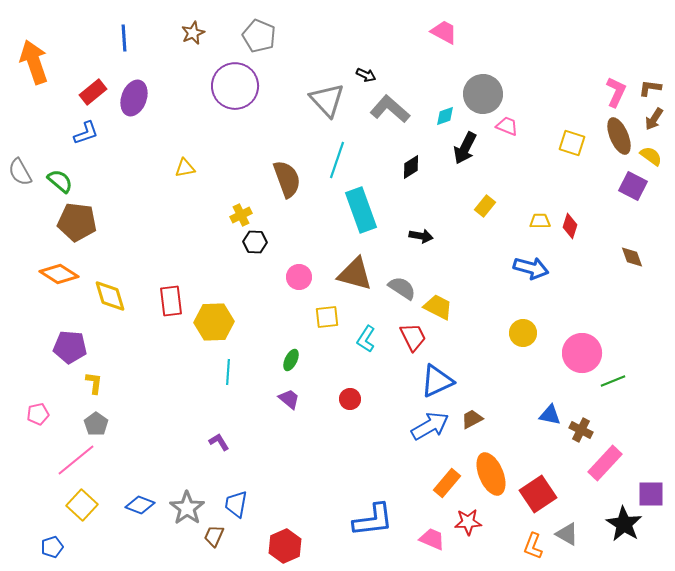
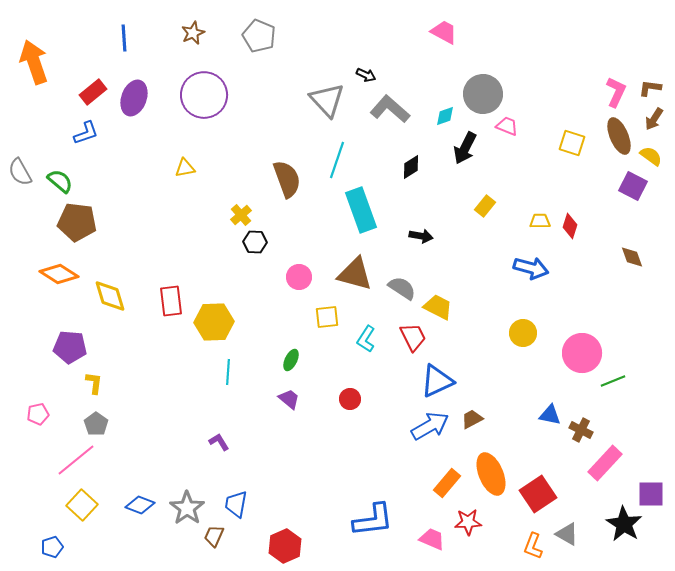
purple circle at (235, 86): moved 31 px left, 9 px down
yellow cross at (241, 215): rotated 15 degrees counterclockwise
